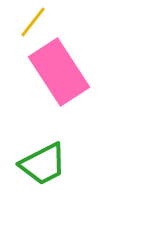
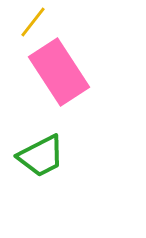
green trapezoid: moved 2 px left, 8 px up
